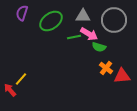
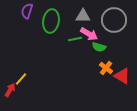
purple semicircle: moved 5 px right, 2 px up
green ellipse: rotated 45 degrees counterclockwise
green line: moved 1 px right, 2 px down
red triangle: rotated 36 degrees clockwise
red arrow: rotated 72 degrees clockwise
